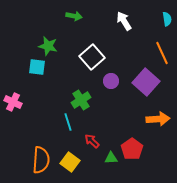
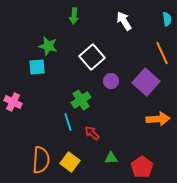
green arrow: rotated 84 degrees clockwise
cyan square: rotated 12 degrees counterclockwise
red arrow: moved 8 px up
red pentagon: moved 10 px right, 18 px down
